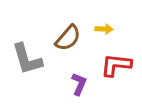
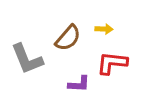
gray L-shape: rotated 6 degrees counterclockwise
red L-shape: moved 4 px left, 2 px up
purple L-shape: rotated 70 degrees clockwise
